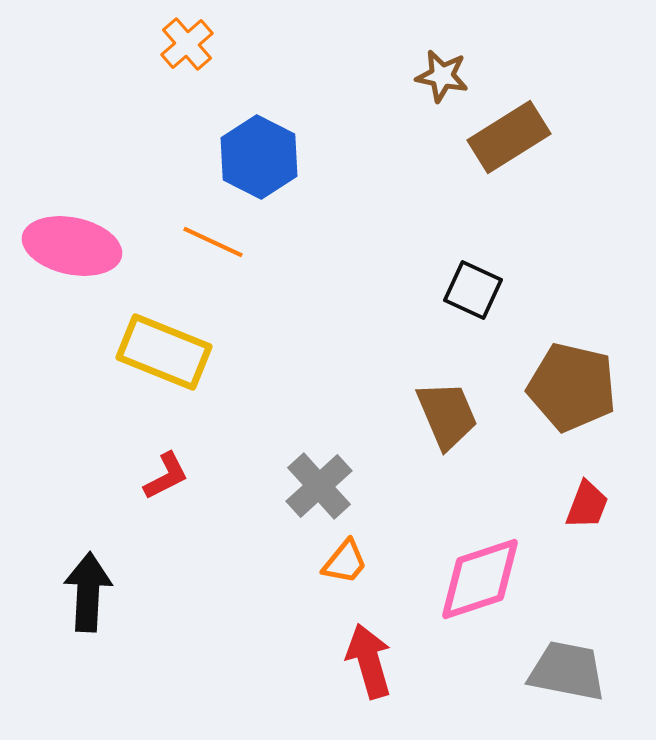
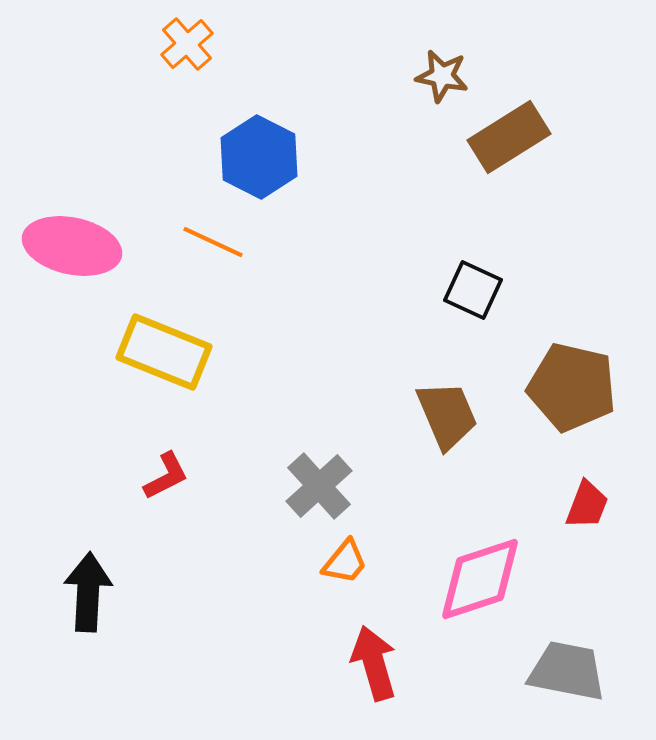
red arrow: moved 5 px right, 2 px down
